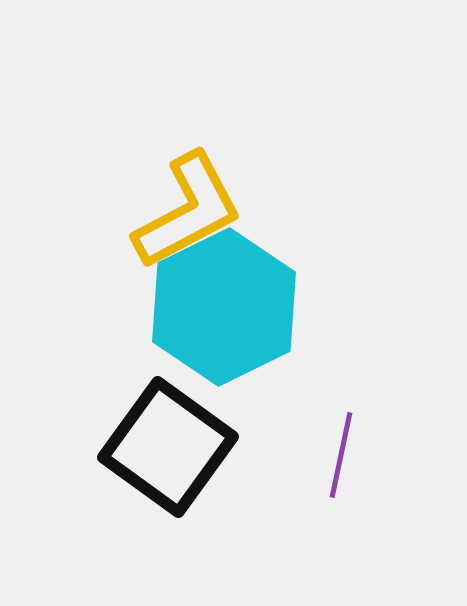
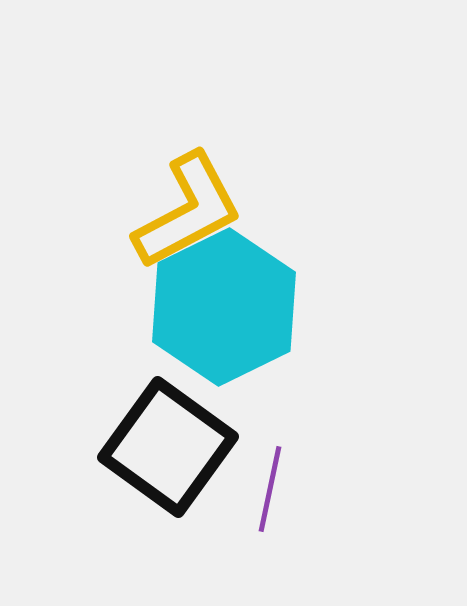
purple line: moved 71 px left, 34 px down
